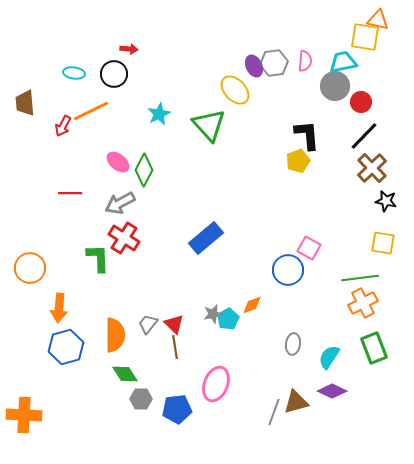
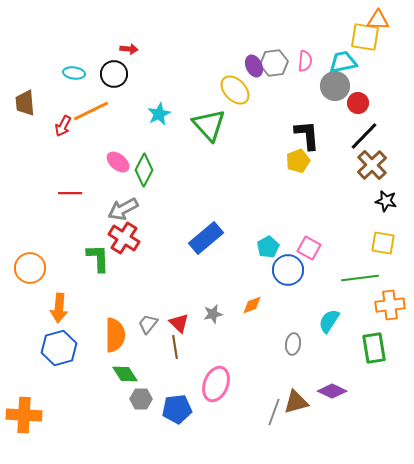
orange triangle at (378, 20): rotated 10 degrees counterclockwise
red circle at (361, 102): moved 3 px left, 1 px down
brown cross at (372, 168): moved 3 px up
gray arrow at (120, 203): moved 3 px right, 6 px down
orange cross at (363, 303): moved 27 px right, 2 px down; rotated 20 degrees clockwise
cyan pentagon at (228, 319): moved 40 px right, 72 px up
red triangle at (174, 324): moved 5 px right, 1 px up
blue hexagon at (66, 347): moved 7 px left, 1 px down
green rectangle at (374, 348): rotated 12 degrees clockwise
cyan semicircle at (329, 357): moved 36 px up
